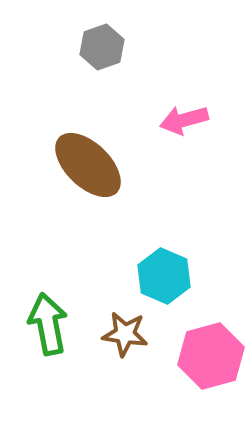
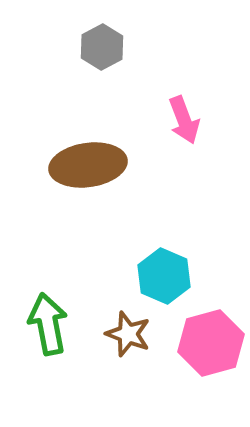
gray hexagon: rotated 9 degrees counterclockwise
pink arrow: rotated 96 degrees counterclockwise
brown ellipse: rotated 52 degrees counterclockwise
brown star: moved 3 px right; rotated 12 degrees clockwise
pink hexagon: moved 13 px up
